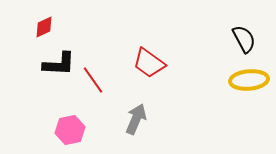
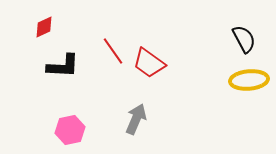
black L-shape: moved 4 px right, 2 px down
red line: moved 20 px right, 29 px up
